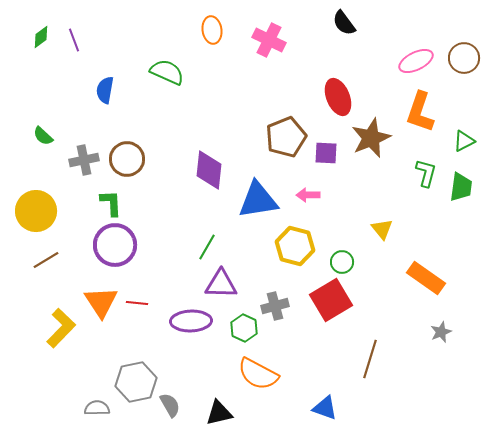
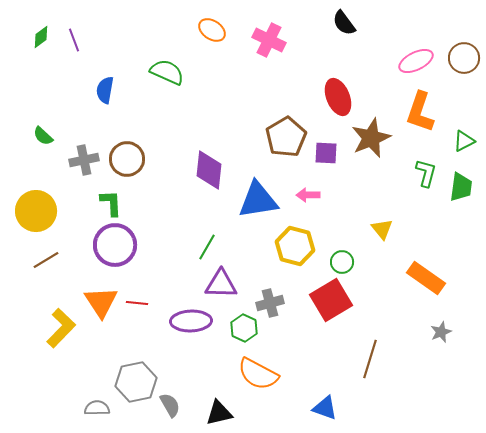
orange ellipse at (212, 30): rotated 48 degrees counterclockwise
brown pentagon at (286, 137): rotated 9 degrees counterclockwise
gray cross at (275, 306): moved 5 px left, 3 px up
